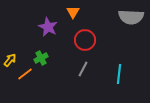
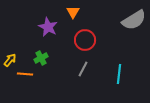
gray semicircle: moved 3 px right, 3 px down; rotated 35 degrees counterclockwise
orange line: rotated 42 degrees clockwise
